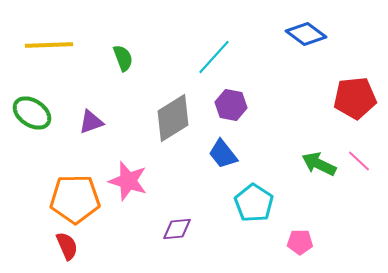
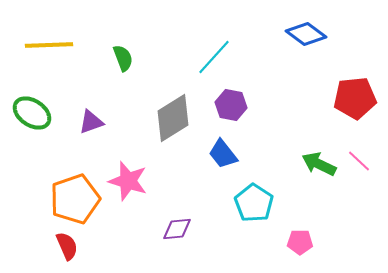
orange pentagon: rotated 18 degrees counterclockwise
